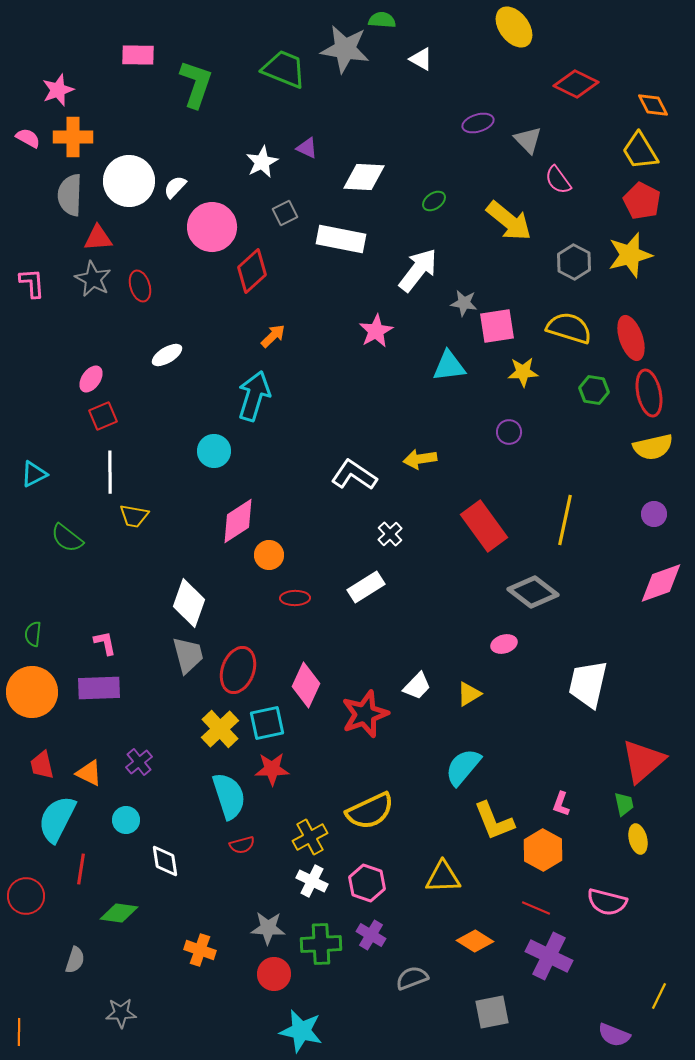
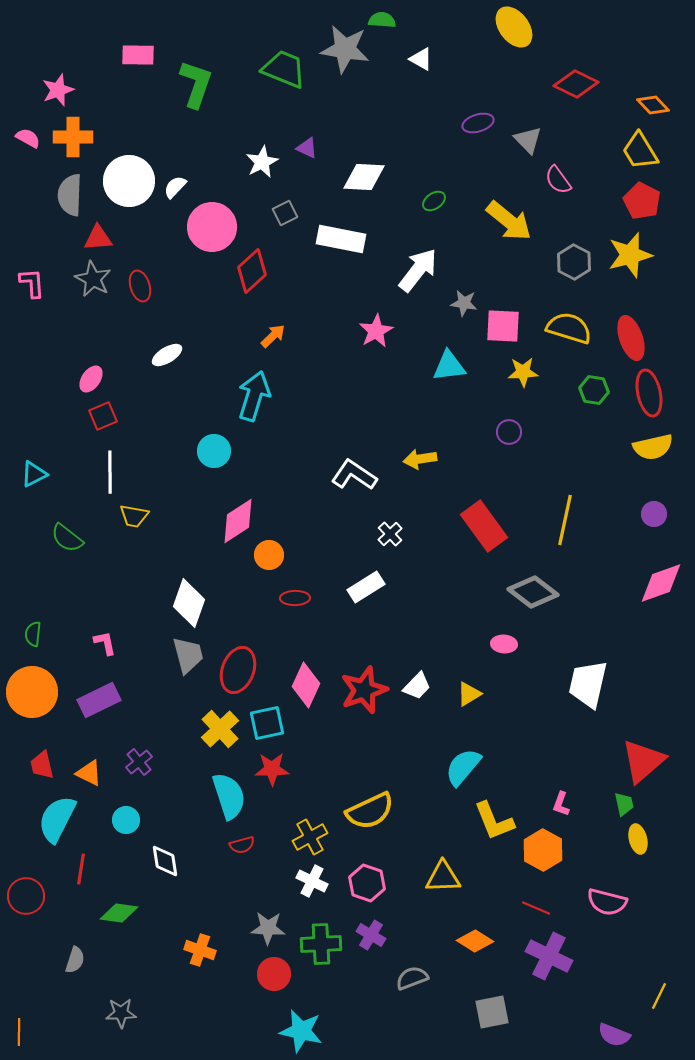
orange diamond at (653, 105): rotated 16 degrees counterclockwise
pink square at (497, 326): moved 6 px right; rotated 12 degrees clockwise
pink ellipse at (504, 644): rotated 20 degrees clockwise
purple rectangle at (99, 688): moved 12 px down; rotated 24 degrees counterclockwise
red star at (365, 714): moved 1 px left, 24 px up
